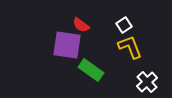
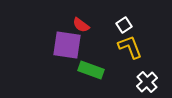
green rectangle: rotated 15 degrees counterclockwise
